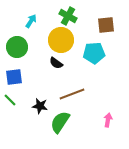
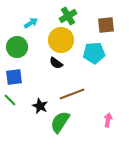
green cross: rotated 30 degrees clockwise
cyan arrow: moved 2 px down; rotated 24 degrees clockwise
black star: rotated 14 degrees clockwise
